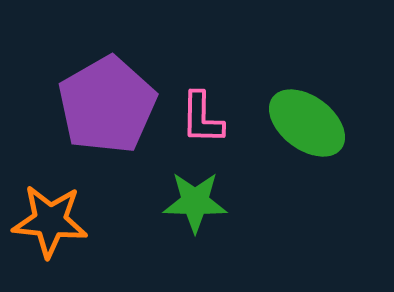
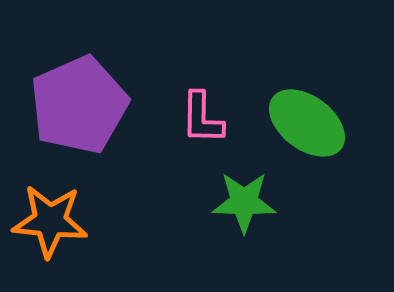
purple pentagon: moved 28 px left; rotated 6 degrees clockwise
green star: moved 49 px right
